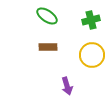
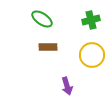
green ellipse: moved 5 px left, 3 px down
